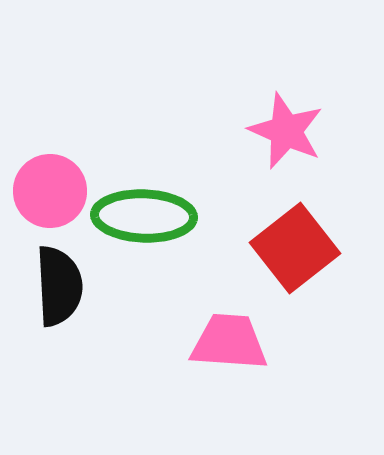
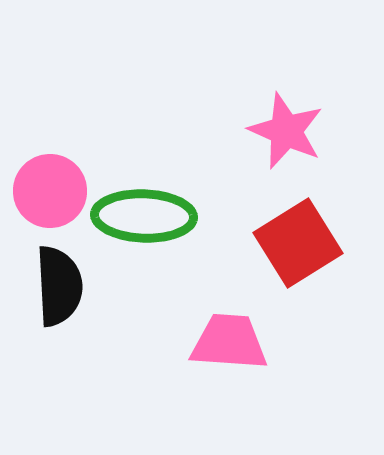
red square: moved 3 px right, 5 px up; rotated 6 degrees clockwise
